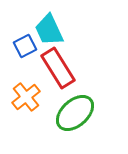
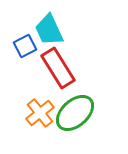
orange cross: moved 14 px right, 16 px down
